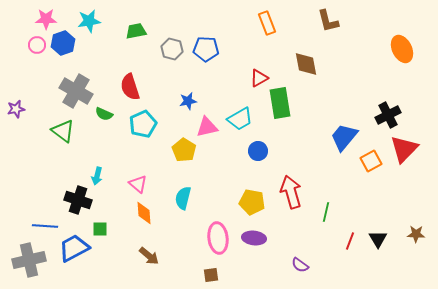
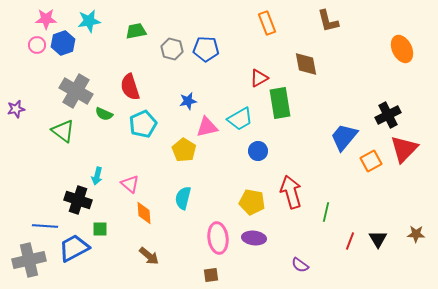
pink triangle at (138, 184): moved 8 px left
